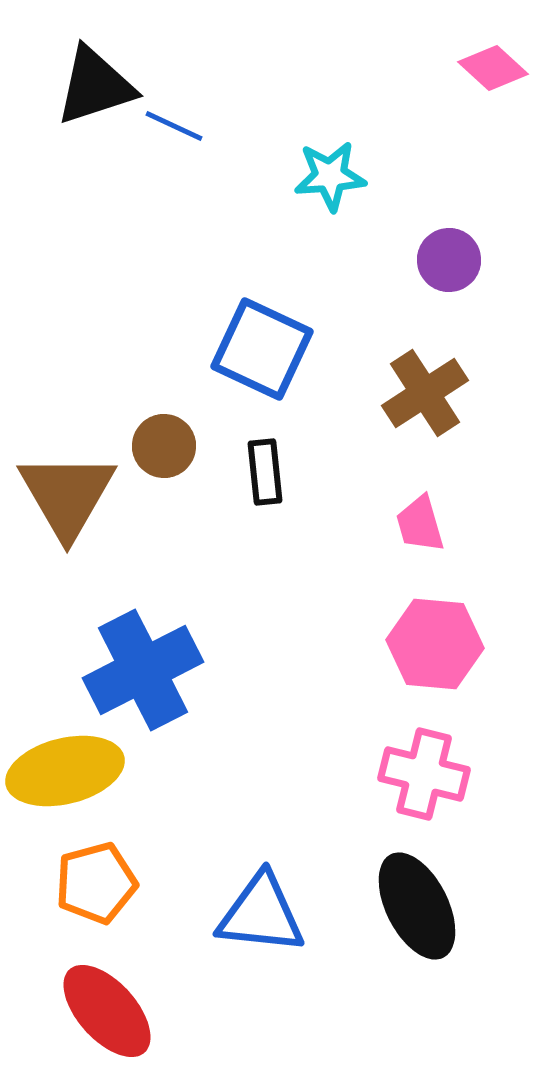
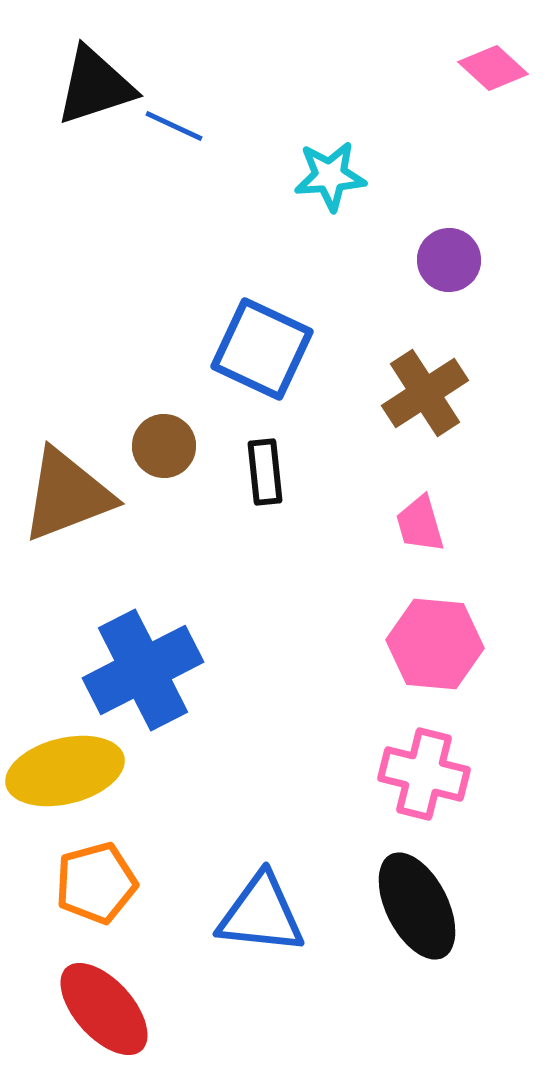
brown triangle: rotated 39 degrees clockwise
red ellipse: moved 3 px left, 2 px up
